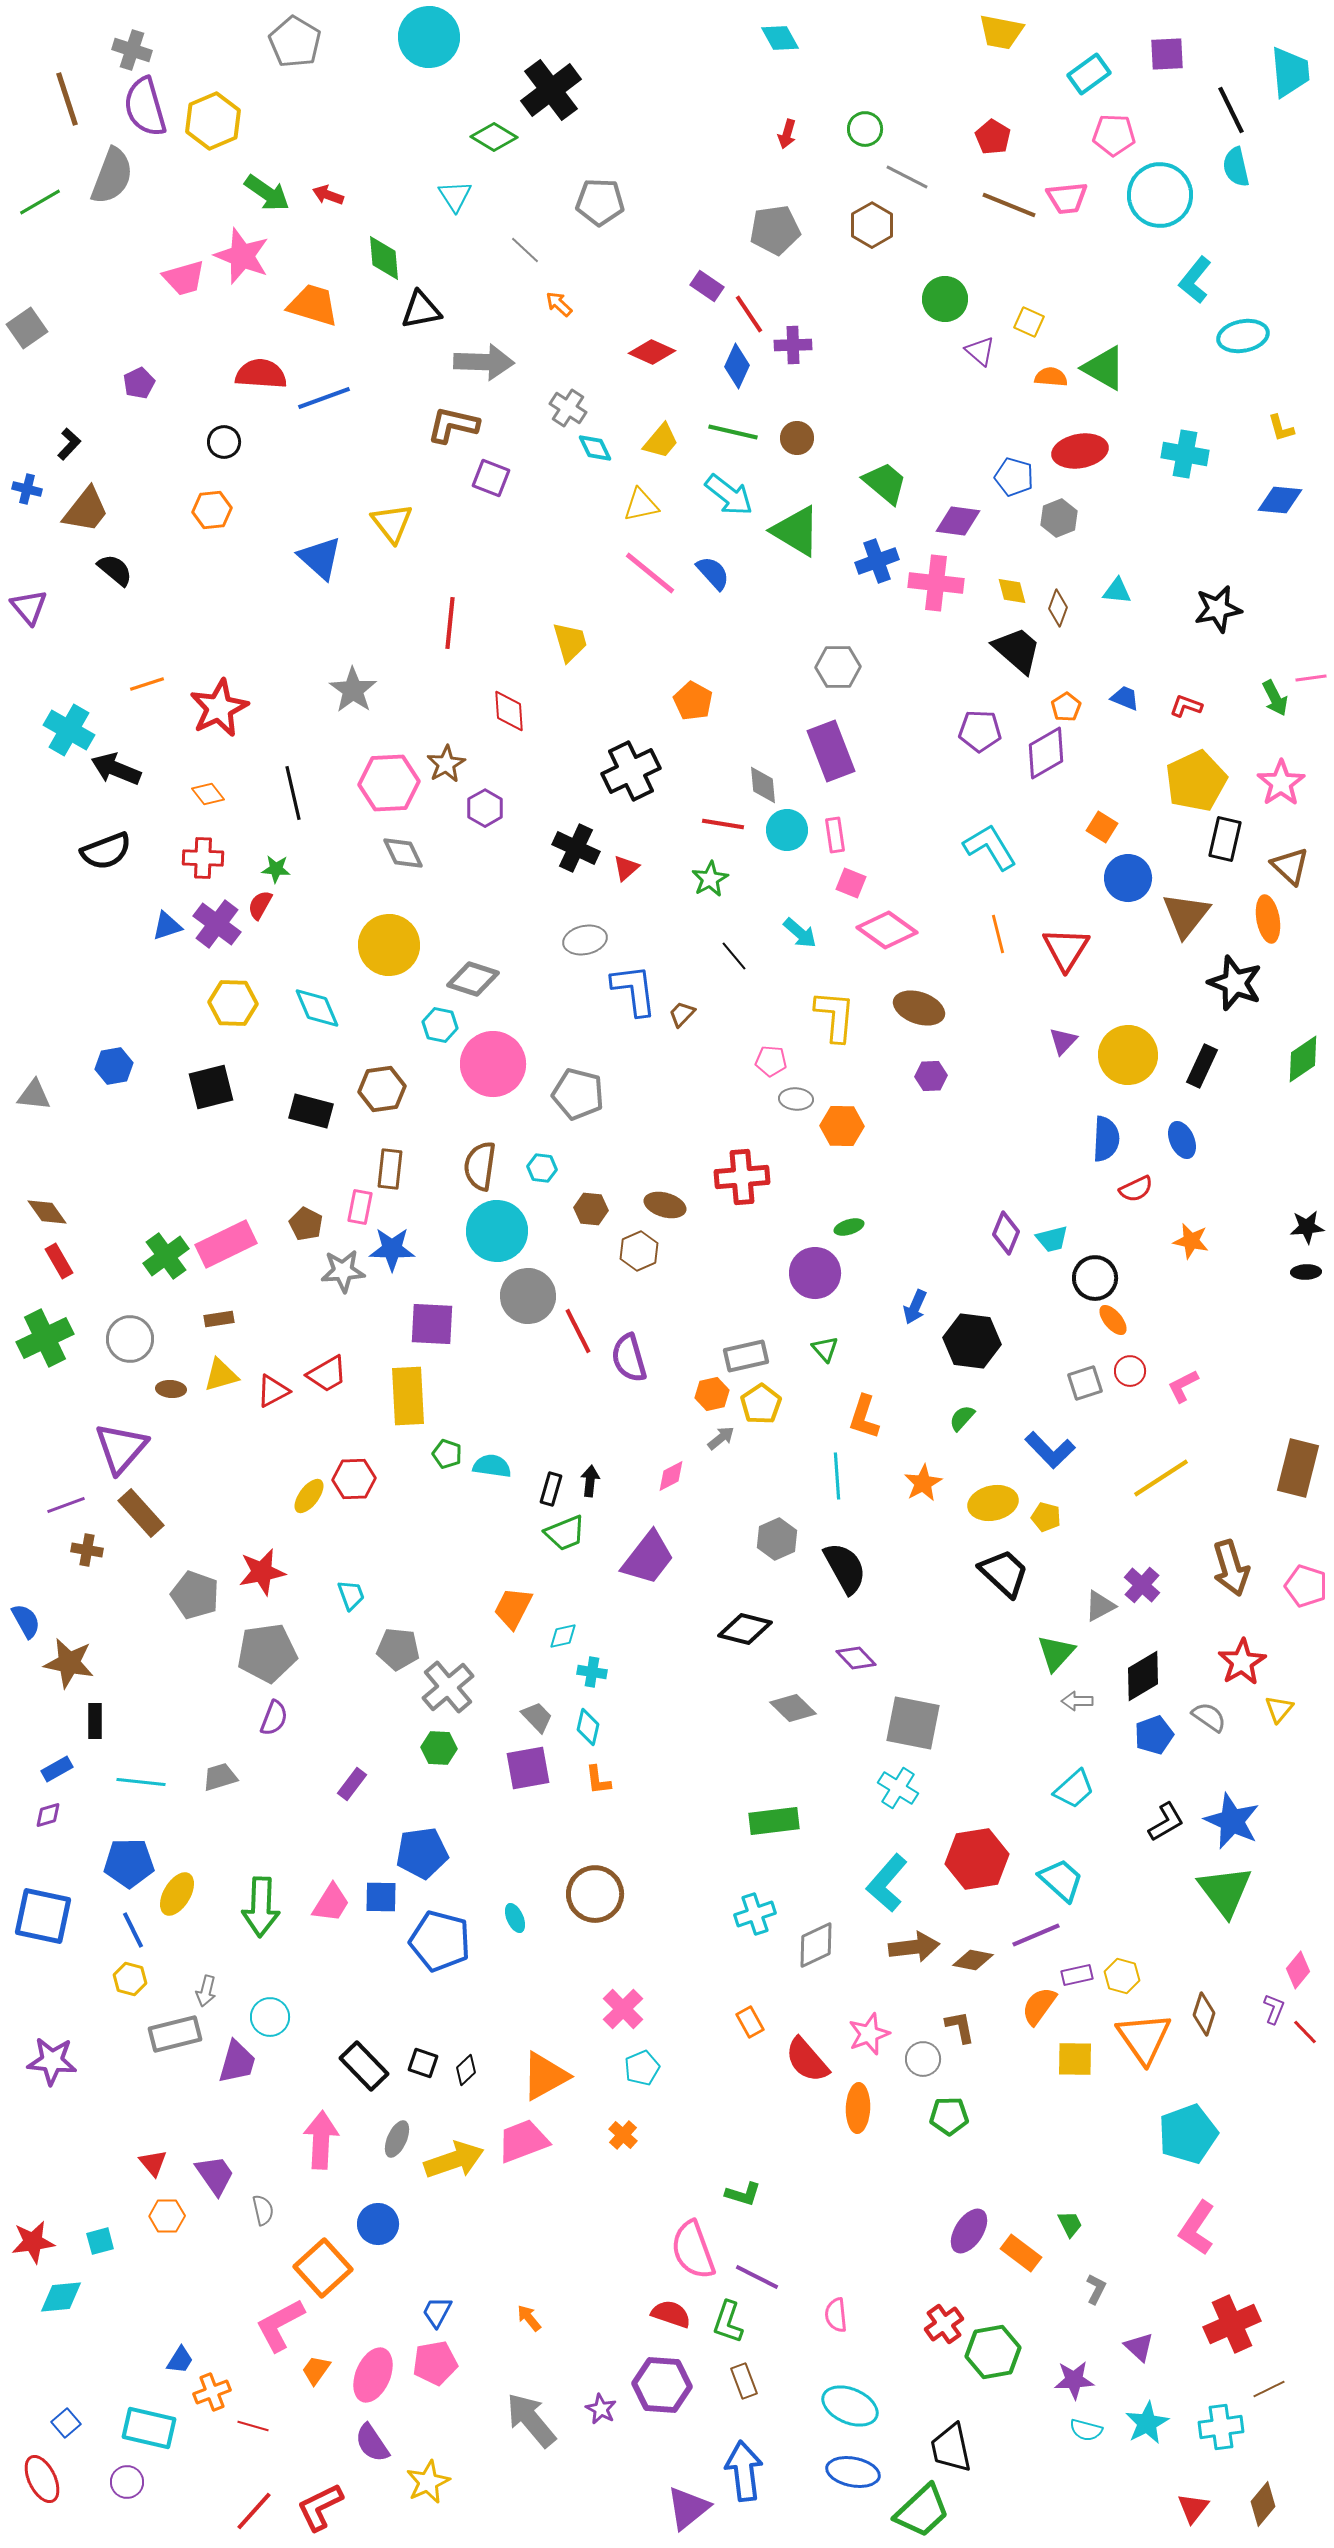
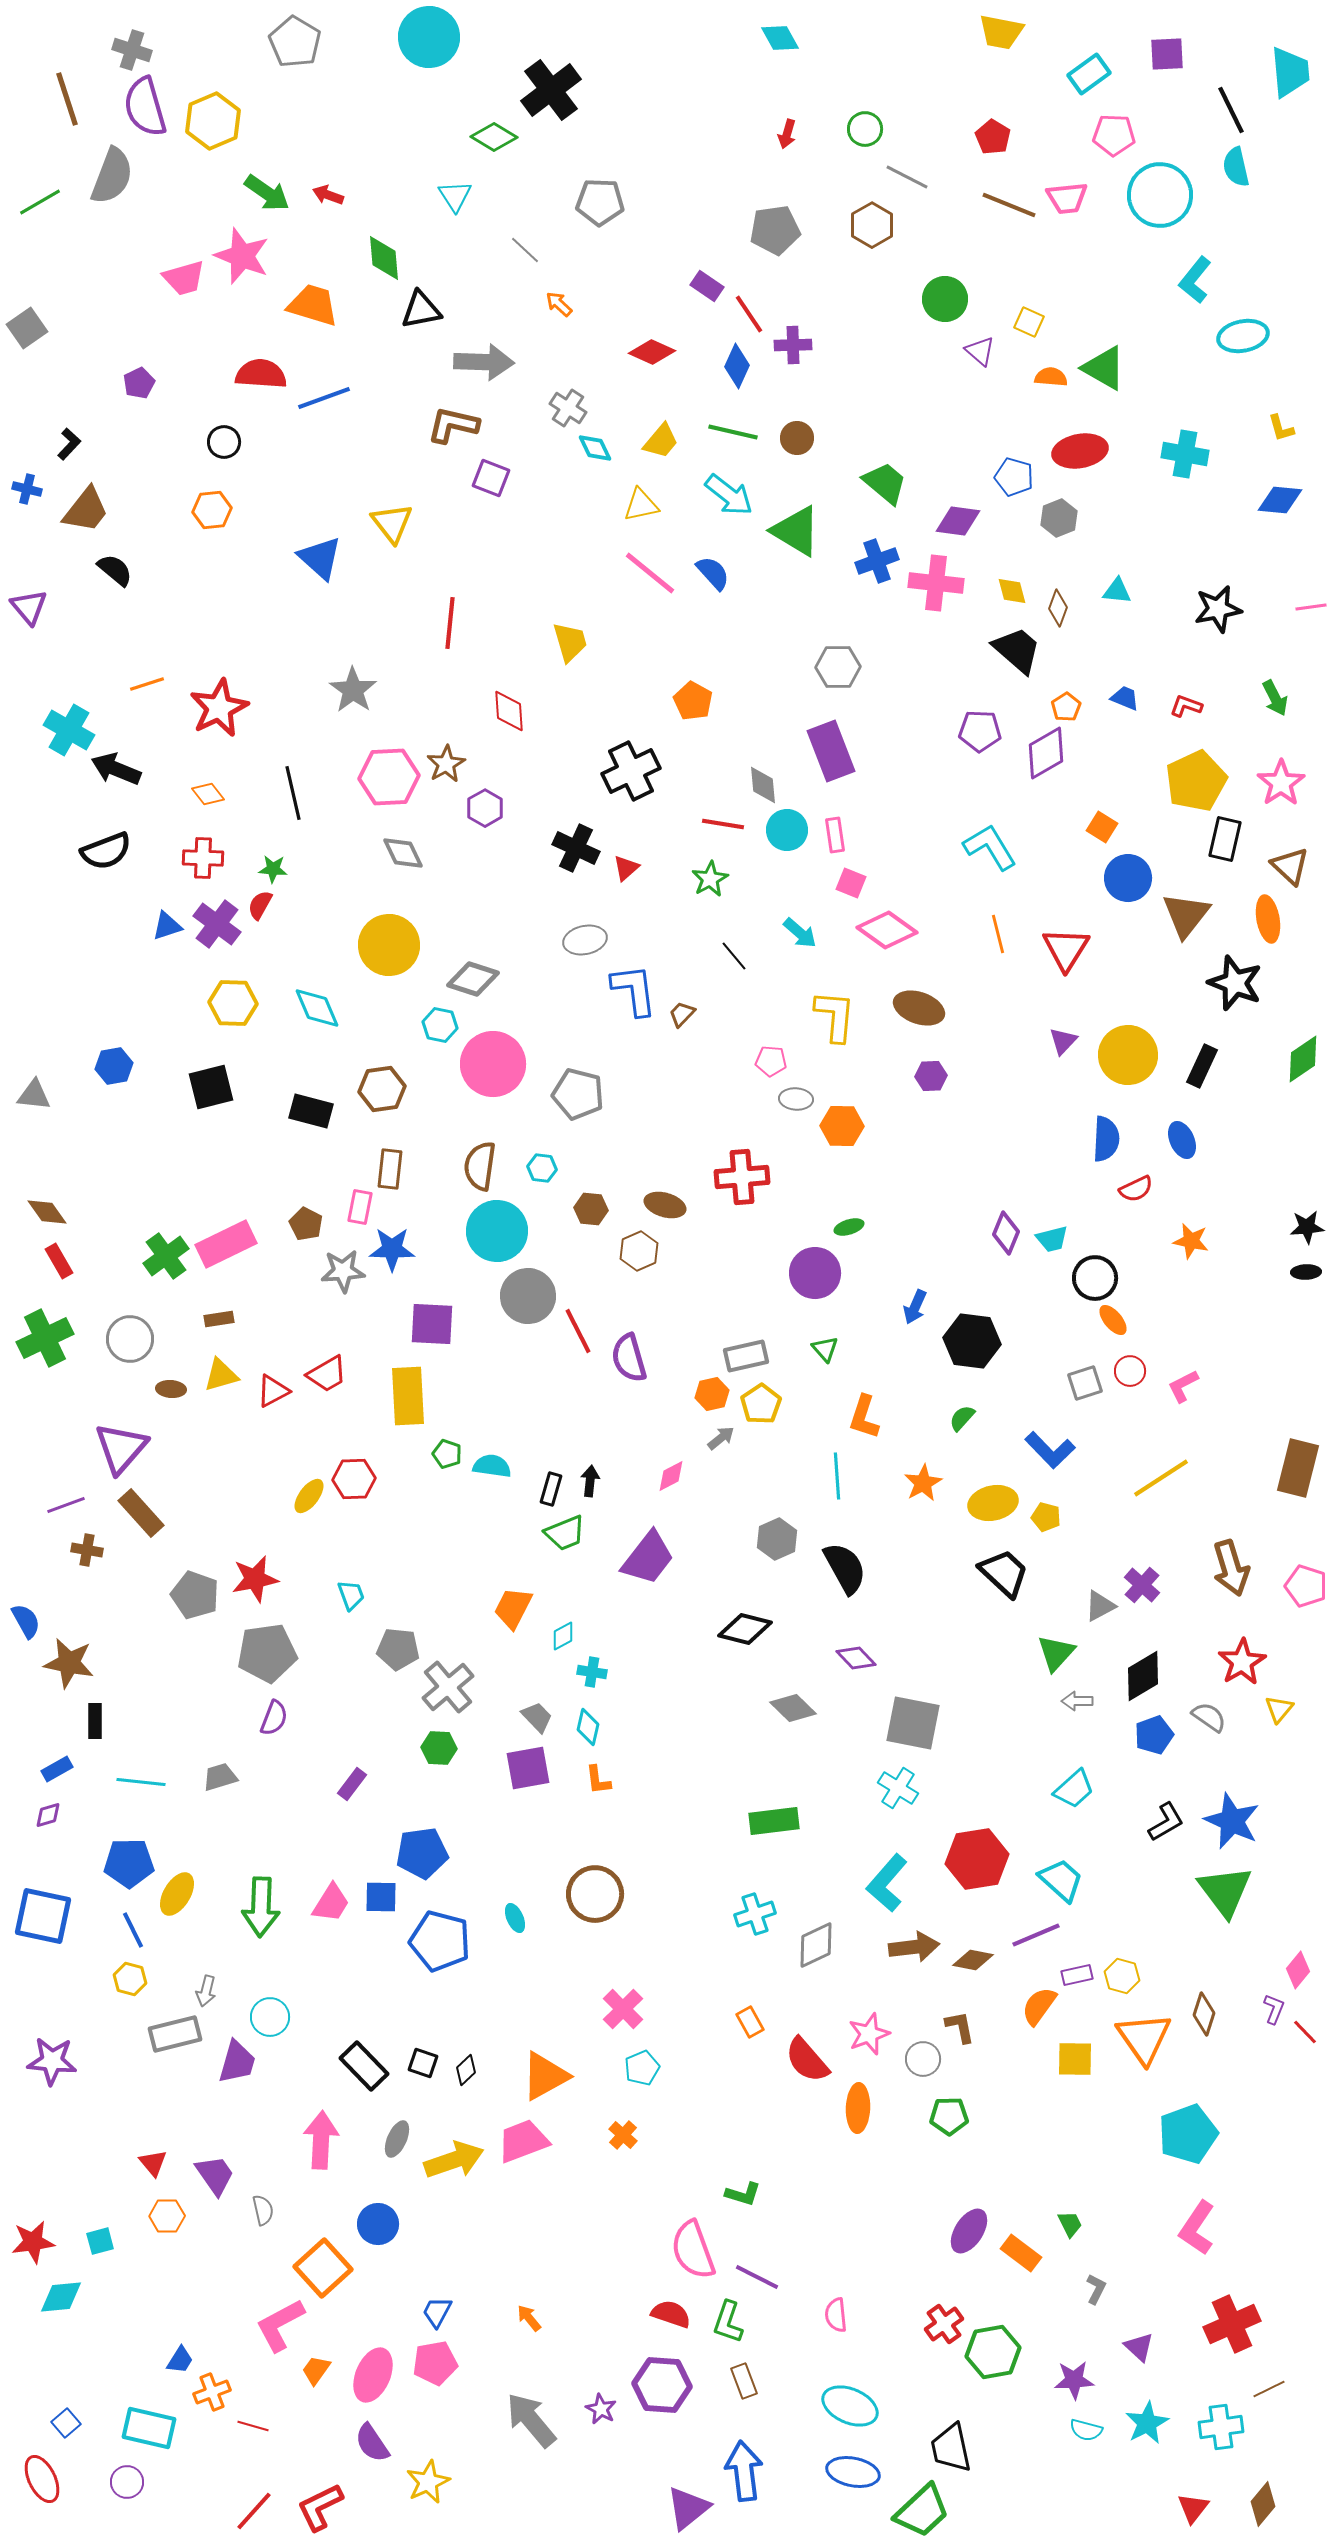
pink line at (1311, 678): moved 71 px up
pink hexagon at (389, 783): moved 6 px up
green star at (276, 869): moved 3 px left
red star at (262, 1572): moved 7 px left, 7 px down
cyan diamond at (563, 1636): rotated 16 degrees counterclockwise
